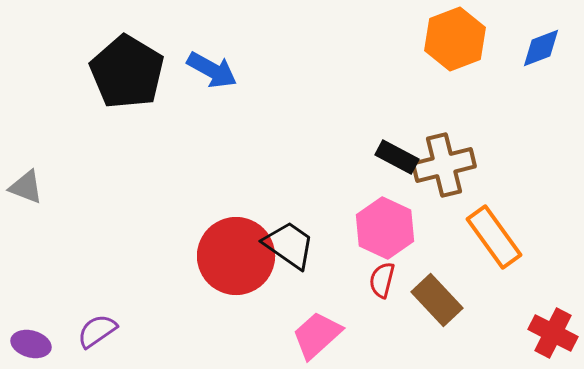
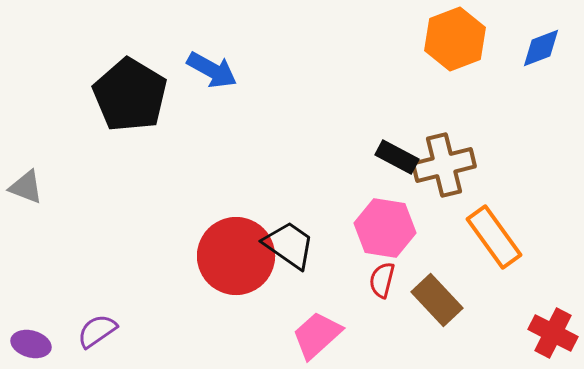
black pentagon: moved 3 px right, 23 px down
pink hexagon: rotated 16 degrees counterclockwise
